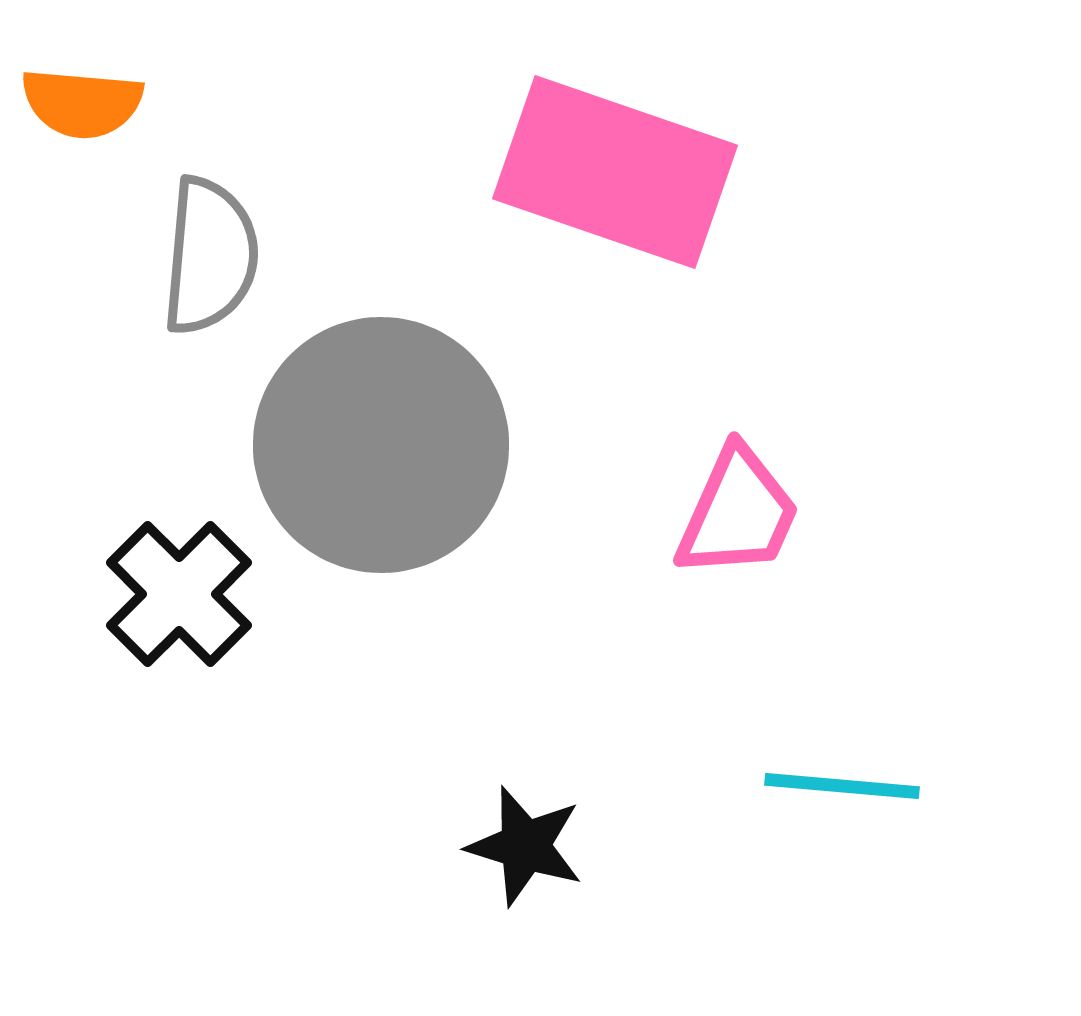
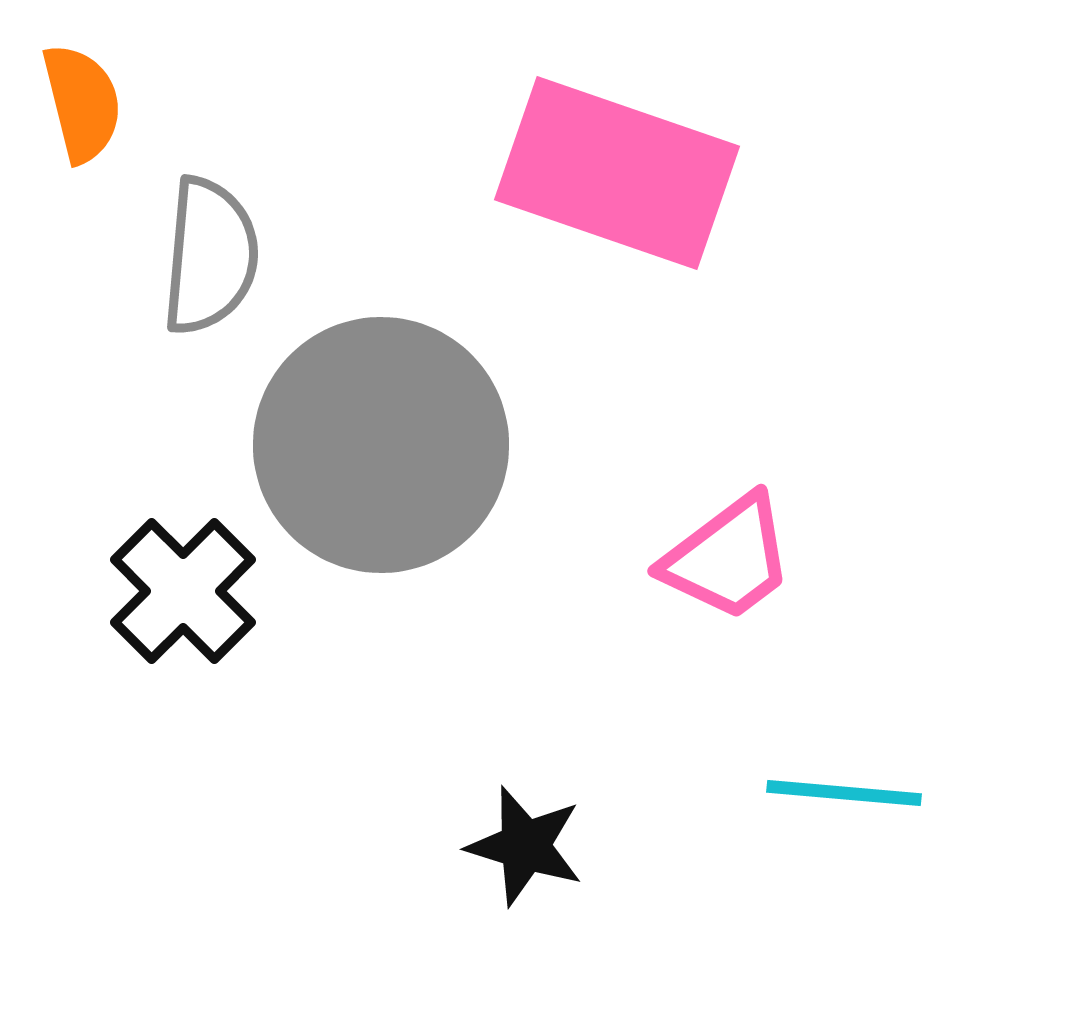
orange semicircle: rotated 109 degrees counterclockwise
pink rectangle: moved 2 px right, 1 px down
pink trapezoid: moved 10 px left, 45 px down; rotated 29 degrees clockwise
black cross: moved 4 px right, 3 px up
cyan line: moved 2 px right, 7 px down
